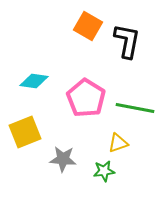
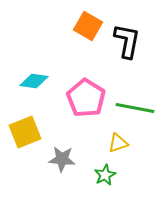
gray star: moved 1 px left
green star: moved 1 px right, 4 px down; rotated 20 degrees counterclockwise
